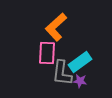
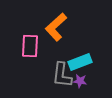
pink rectangle: moved 17 px left, 7 px up
cyan rectangle: rotated 15 degrees clockwise
gray L-shape: moved 2 px down
